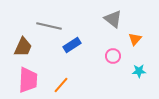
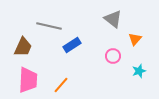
cyan star: rotated 16 degrees counterclockwise
